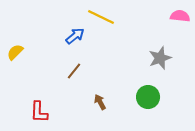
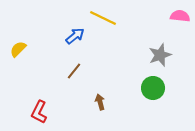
yellow line: moved 2 px right, 1 px down
yellow semicircle: moved 3 px right, 3 px up
gray star: moved 3 px up
green circle: moved 5 px right, 9 px up
brown arrow: rotated 14 degrees clockwise
red L-shape: rotated 25 degrees clockwise
